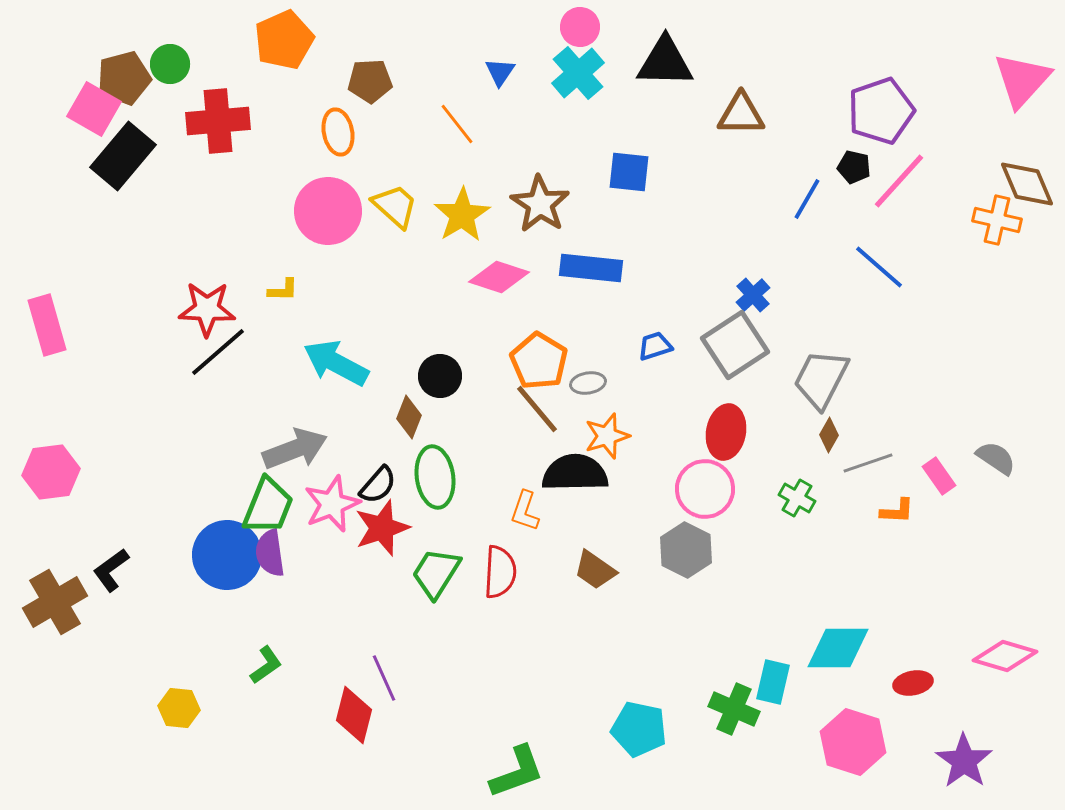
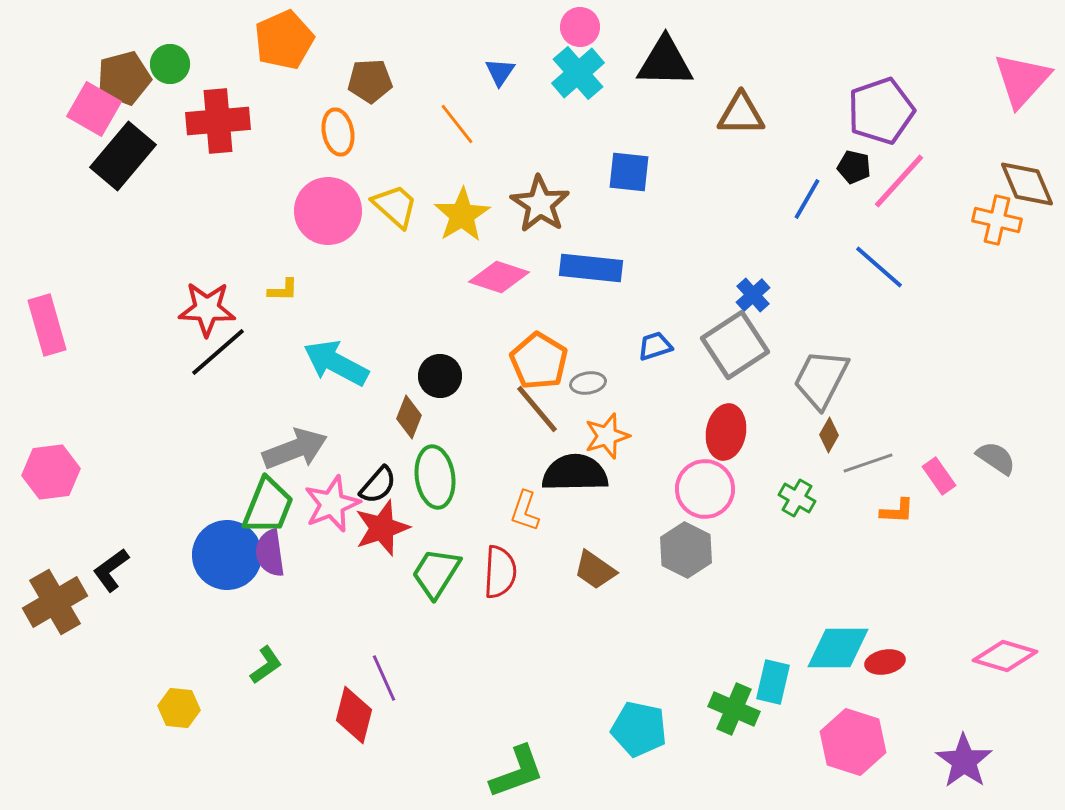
red ellipse at (913, 683): moved 28 px left, 21 px up
